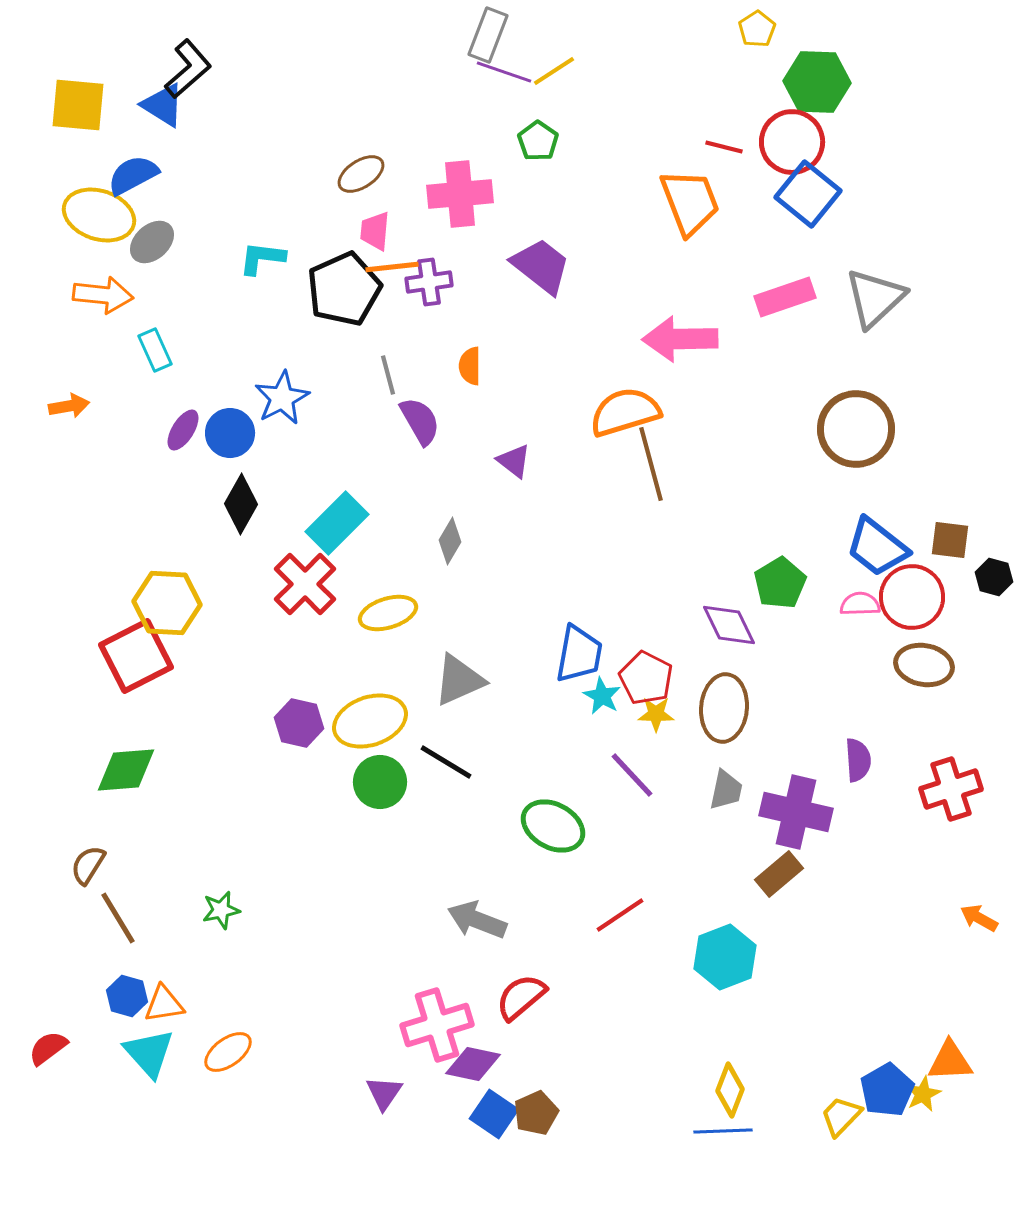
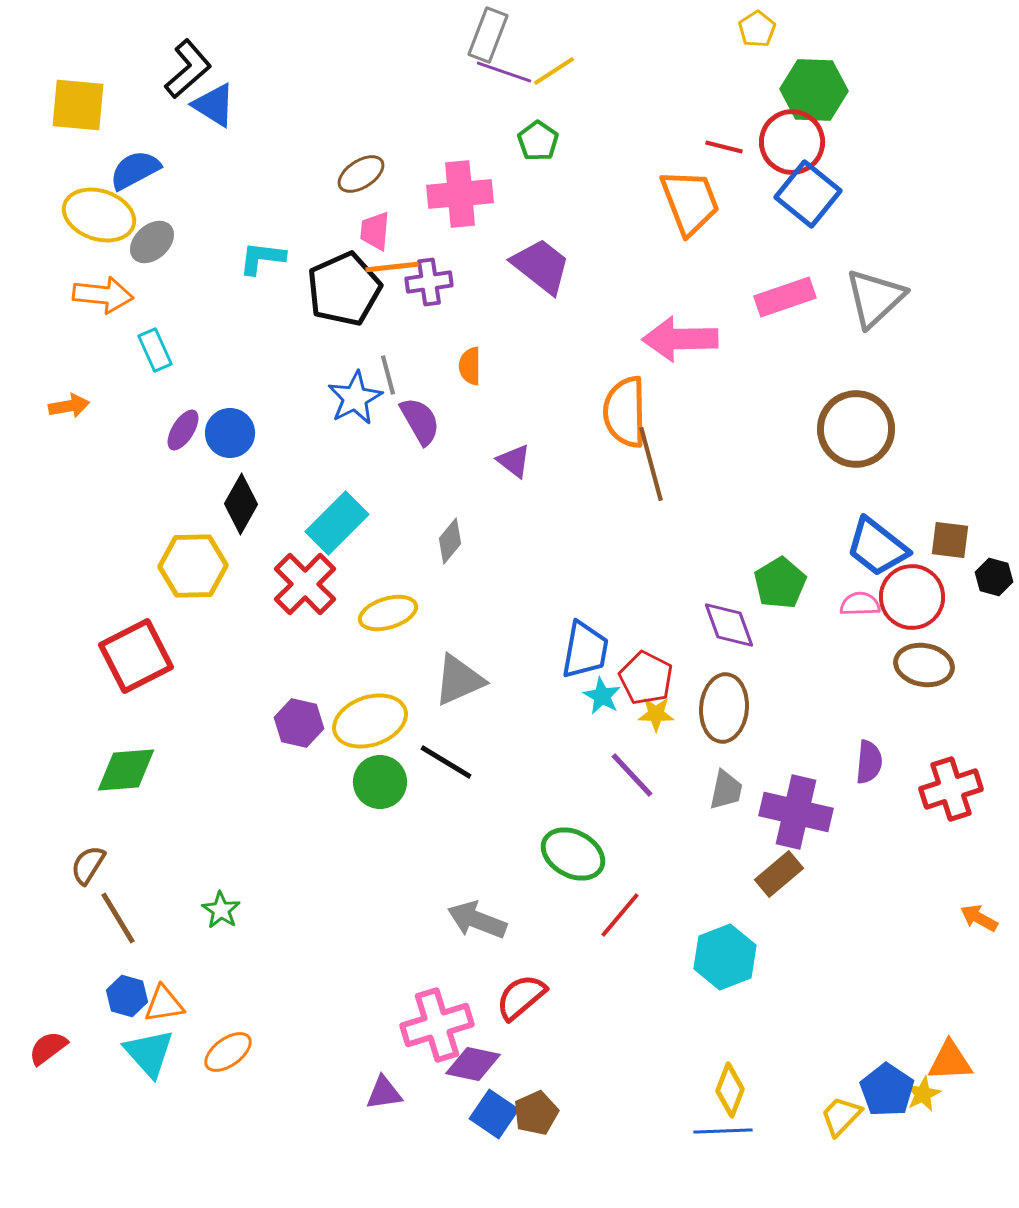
green hexagon at (817, 82): moved 3 px left, 8 px down
blue triangle at (163, 105): moved 51 px right
blue semicircle at (133, 175): moved 2 px right, 5 px up
blue star at (282, 398): moved 73 px right
orange semicircle at (625, 412): rotated 74 degrees counterclockwise
gray diamond at (450, 541): rotated 9 degrees clockwise
yellow hexagon at (167, 603): moved 26 px right, 37 px up; rotated 4 degrees counterclockwise
purple diamond at (729, 625): rotated 6 degrees clockwise
blue trapezoid at (579, 654): moved 6 px right, 4 px up
purple semicircle at (858, 760): moved 11 px right, 2 px down; rotated 9 degrees clockwise
green ellipse at (553, 826): moved 20 px right, 28 px down
green star at (221, 910): rotated 27 degrees counterclockwise
red line at (620, 915): rotated 16 degrees counterclockwise
blue pentagon at (887, 1090): rotated 8 degrees counterclockwise
purple triangle at (384, 1093): rotated 48 degrees clockwise
